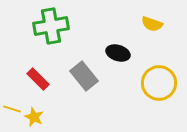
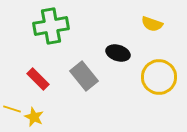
yellow circle: moved 6 px up
